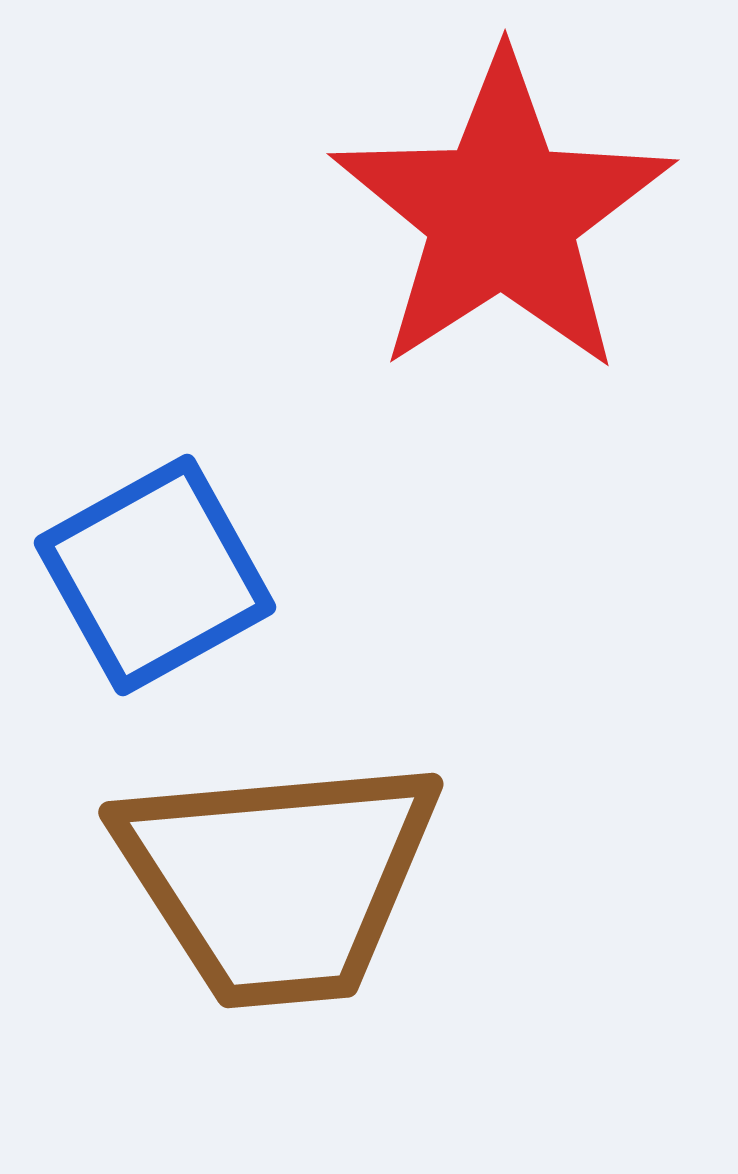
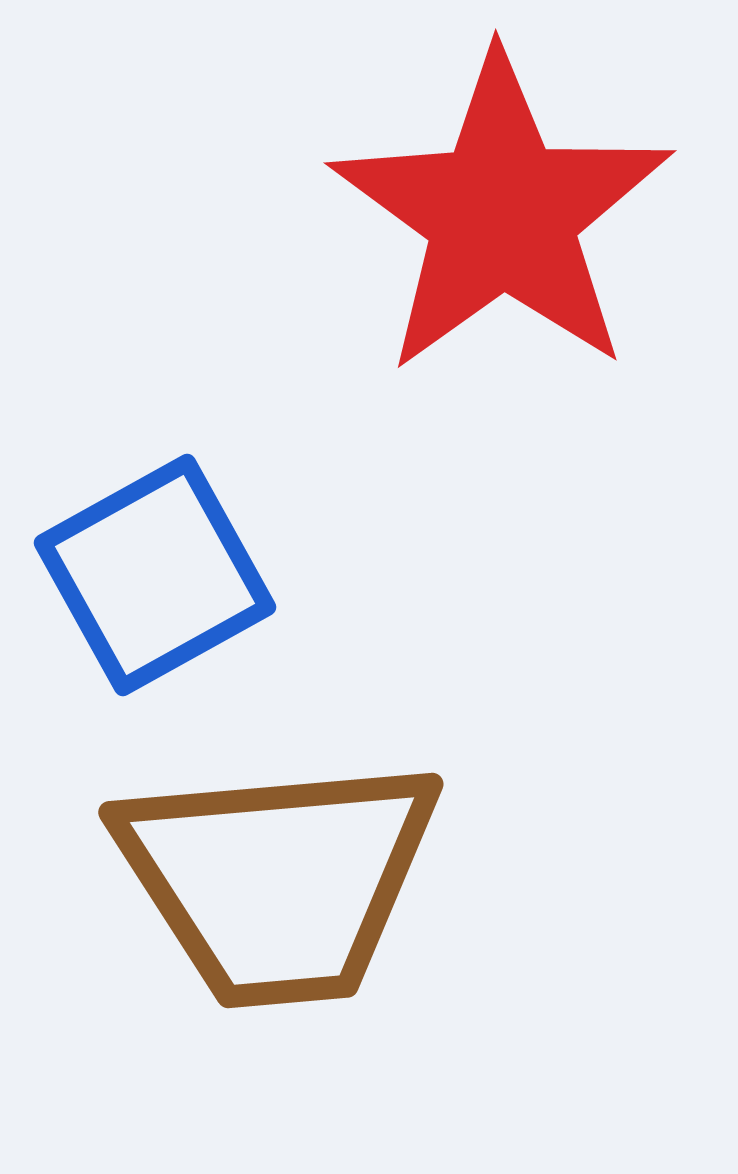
red star: rotated 3 degrees counterclockwise
